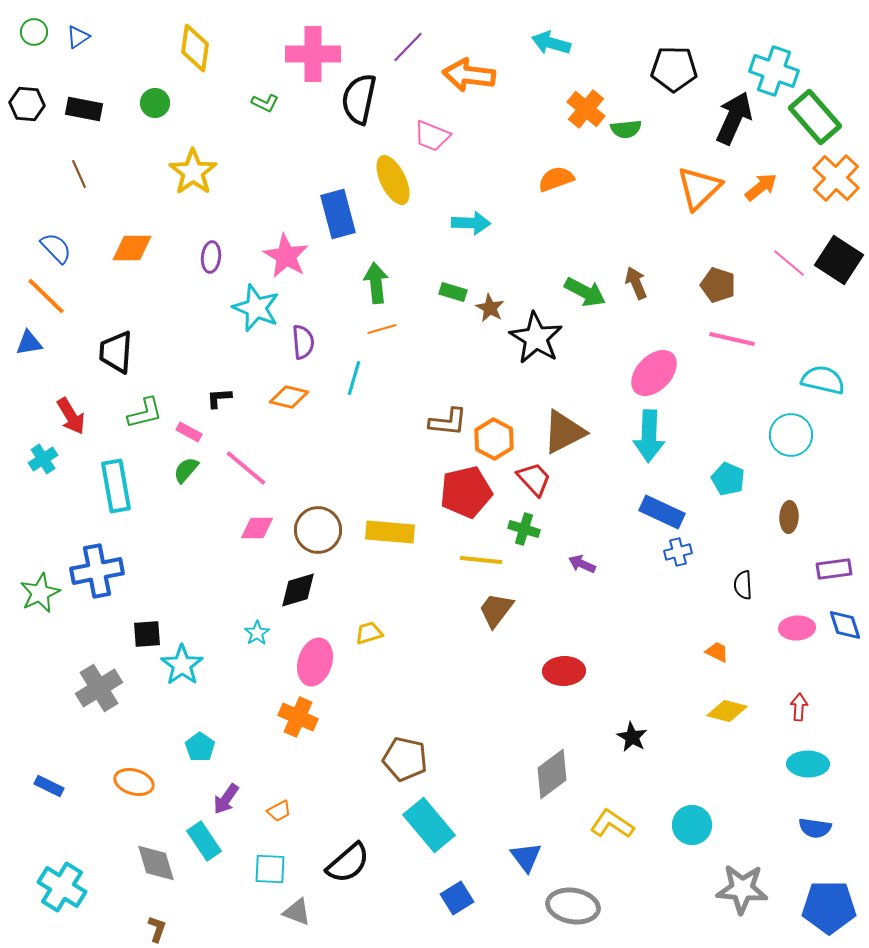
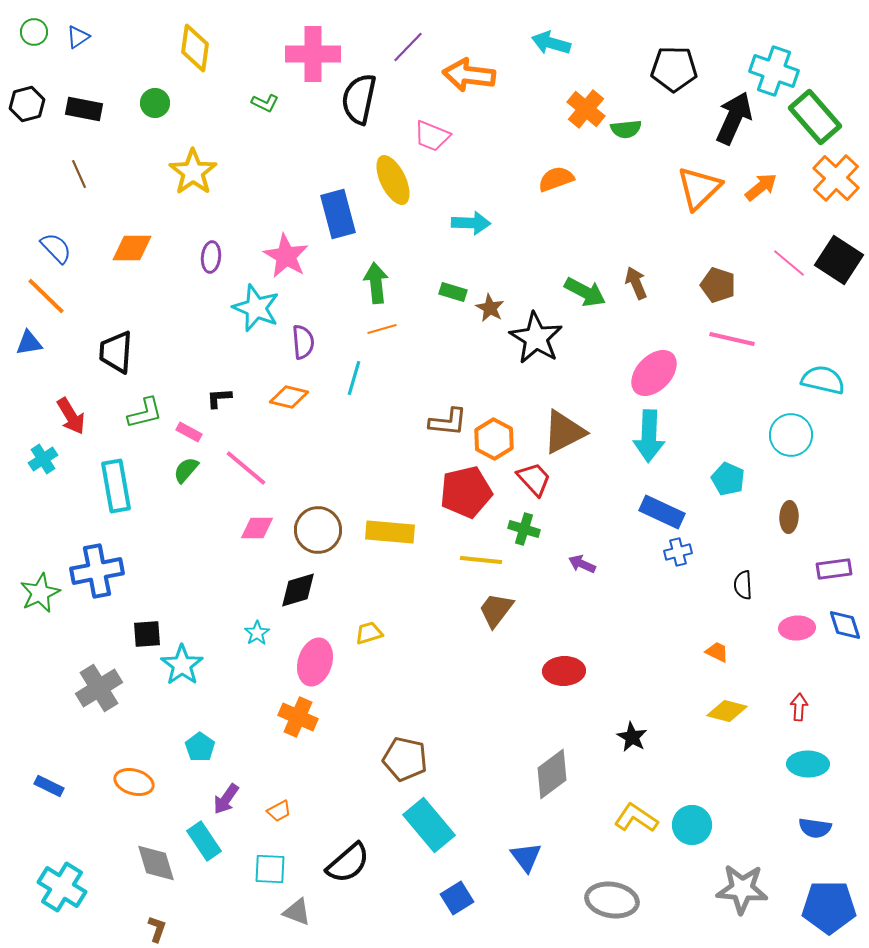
black hexagon at (27, 104): rotated 20 degrees counterclockwise
yellow L-shape at (612, 824): moved 24 px right, 6 px up
gray ellipse at (573, 906): moved 39 px right, 6 px up
